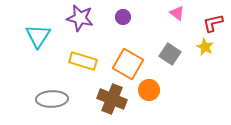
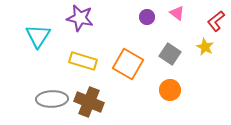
purple circle: moved 24 px right
red L-shape: moved 3 px right, 2 px up; rotated 25 degrees counterclockwise
orange circle: moved 21 px right
brown cross: moved 23 px left, 3 px down
